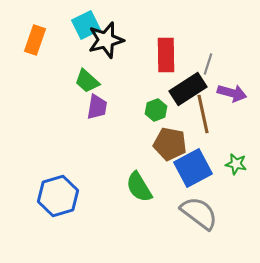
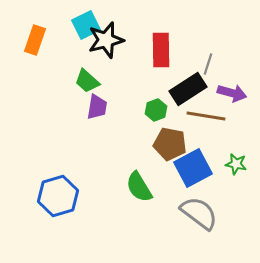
red rectangle: moved 5 px left, 5 px up
brown line: moved 3 px right, 2 px down; rotated 69 degrees counterclockwise
